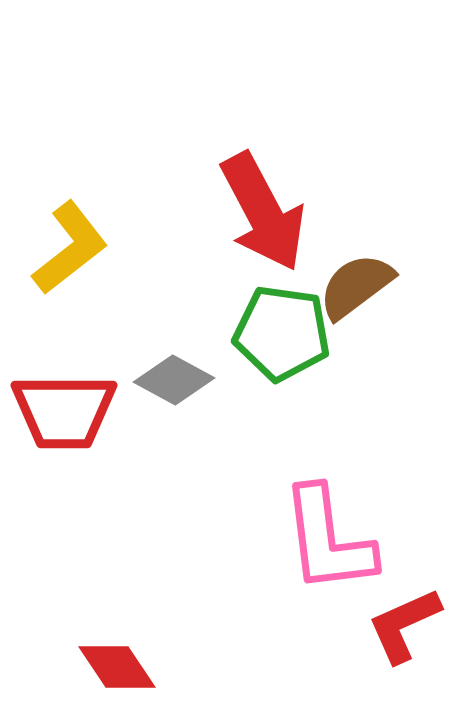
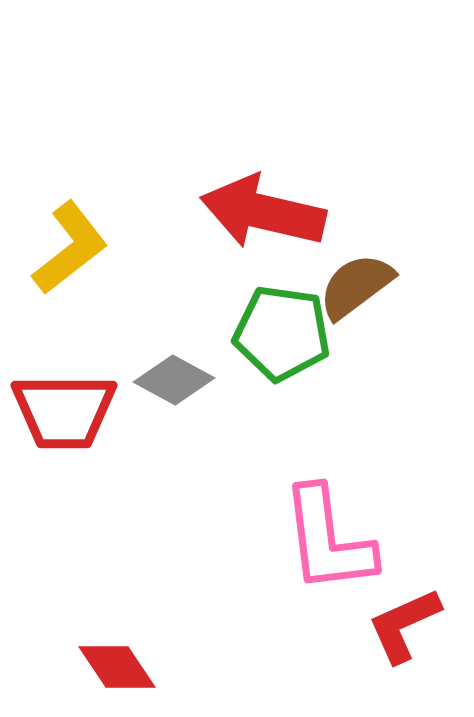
red arrow: rotated 131 degrees clockwise
